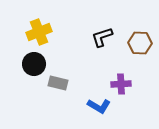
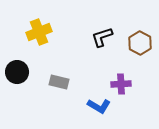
brown hexagon: rotated 25 degrees clockwise
black circle: moved 17 px left, 8 px down
gray rectangle: moved 1 px right, 1 px up
